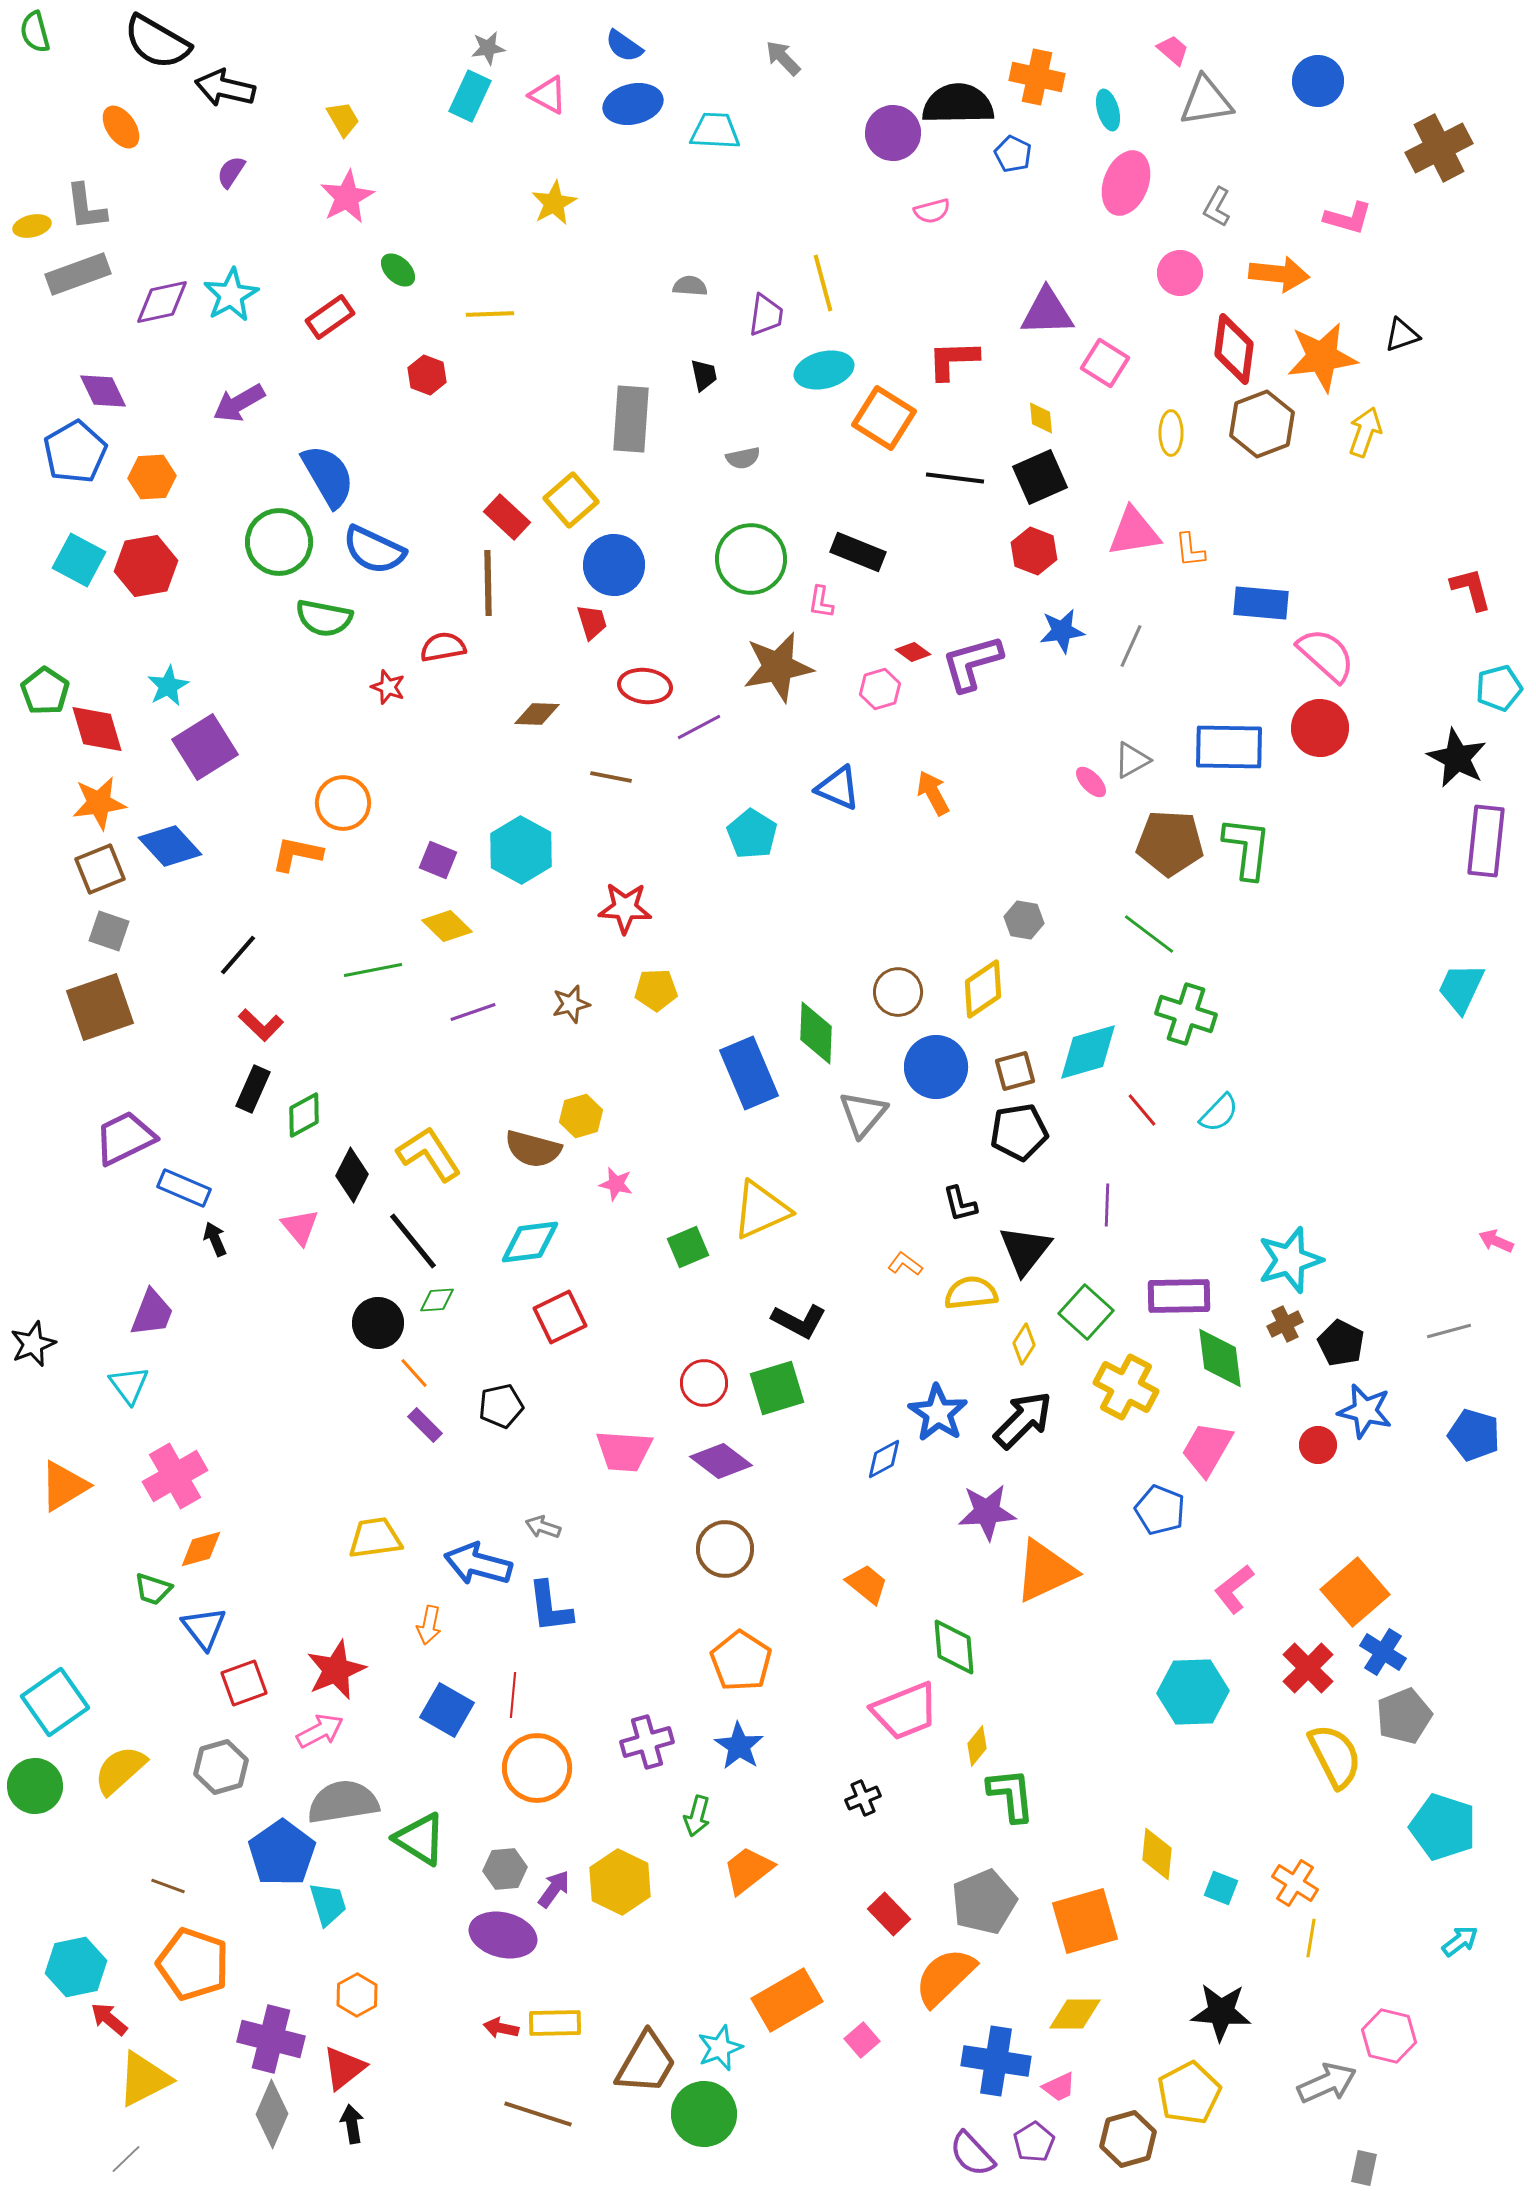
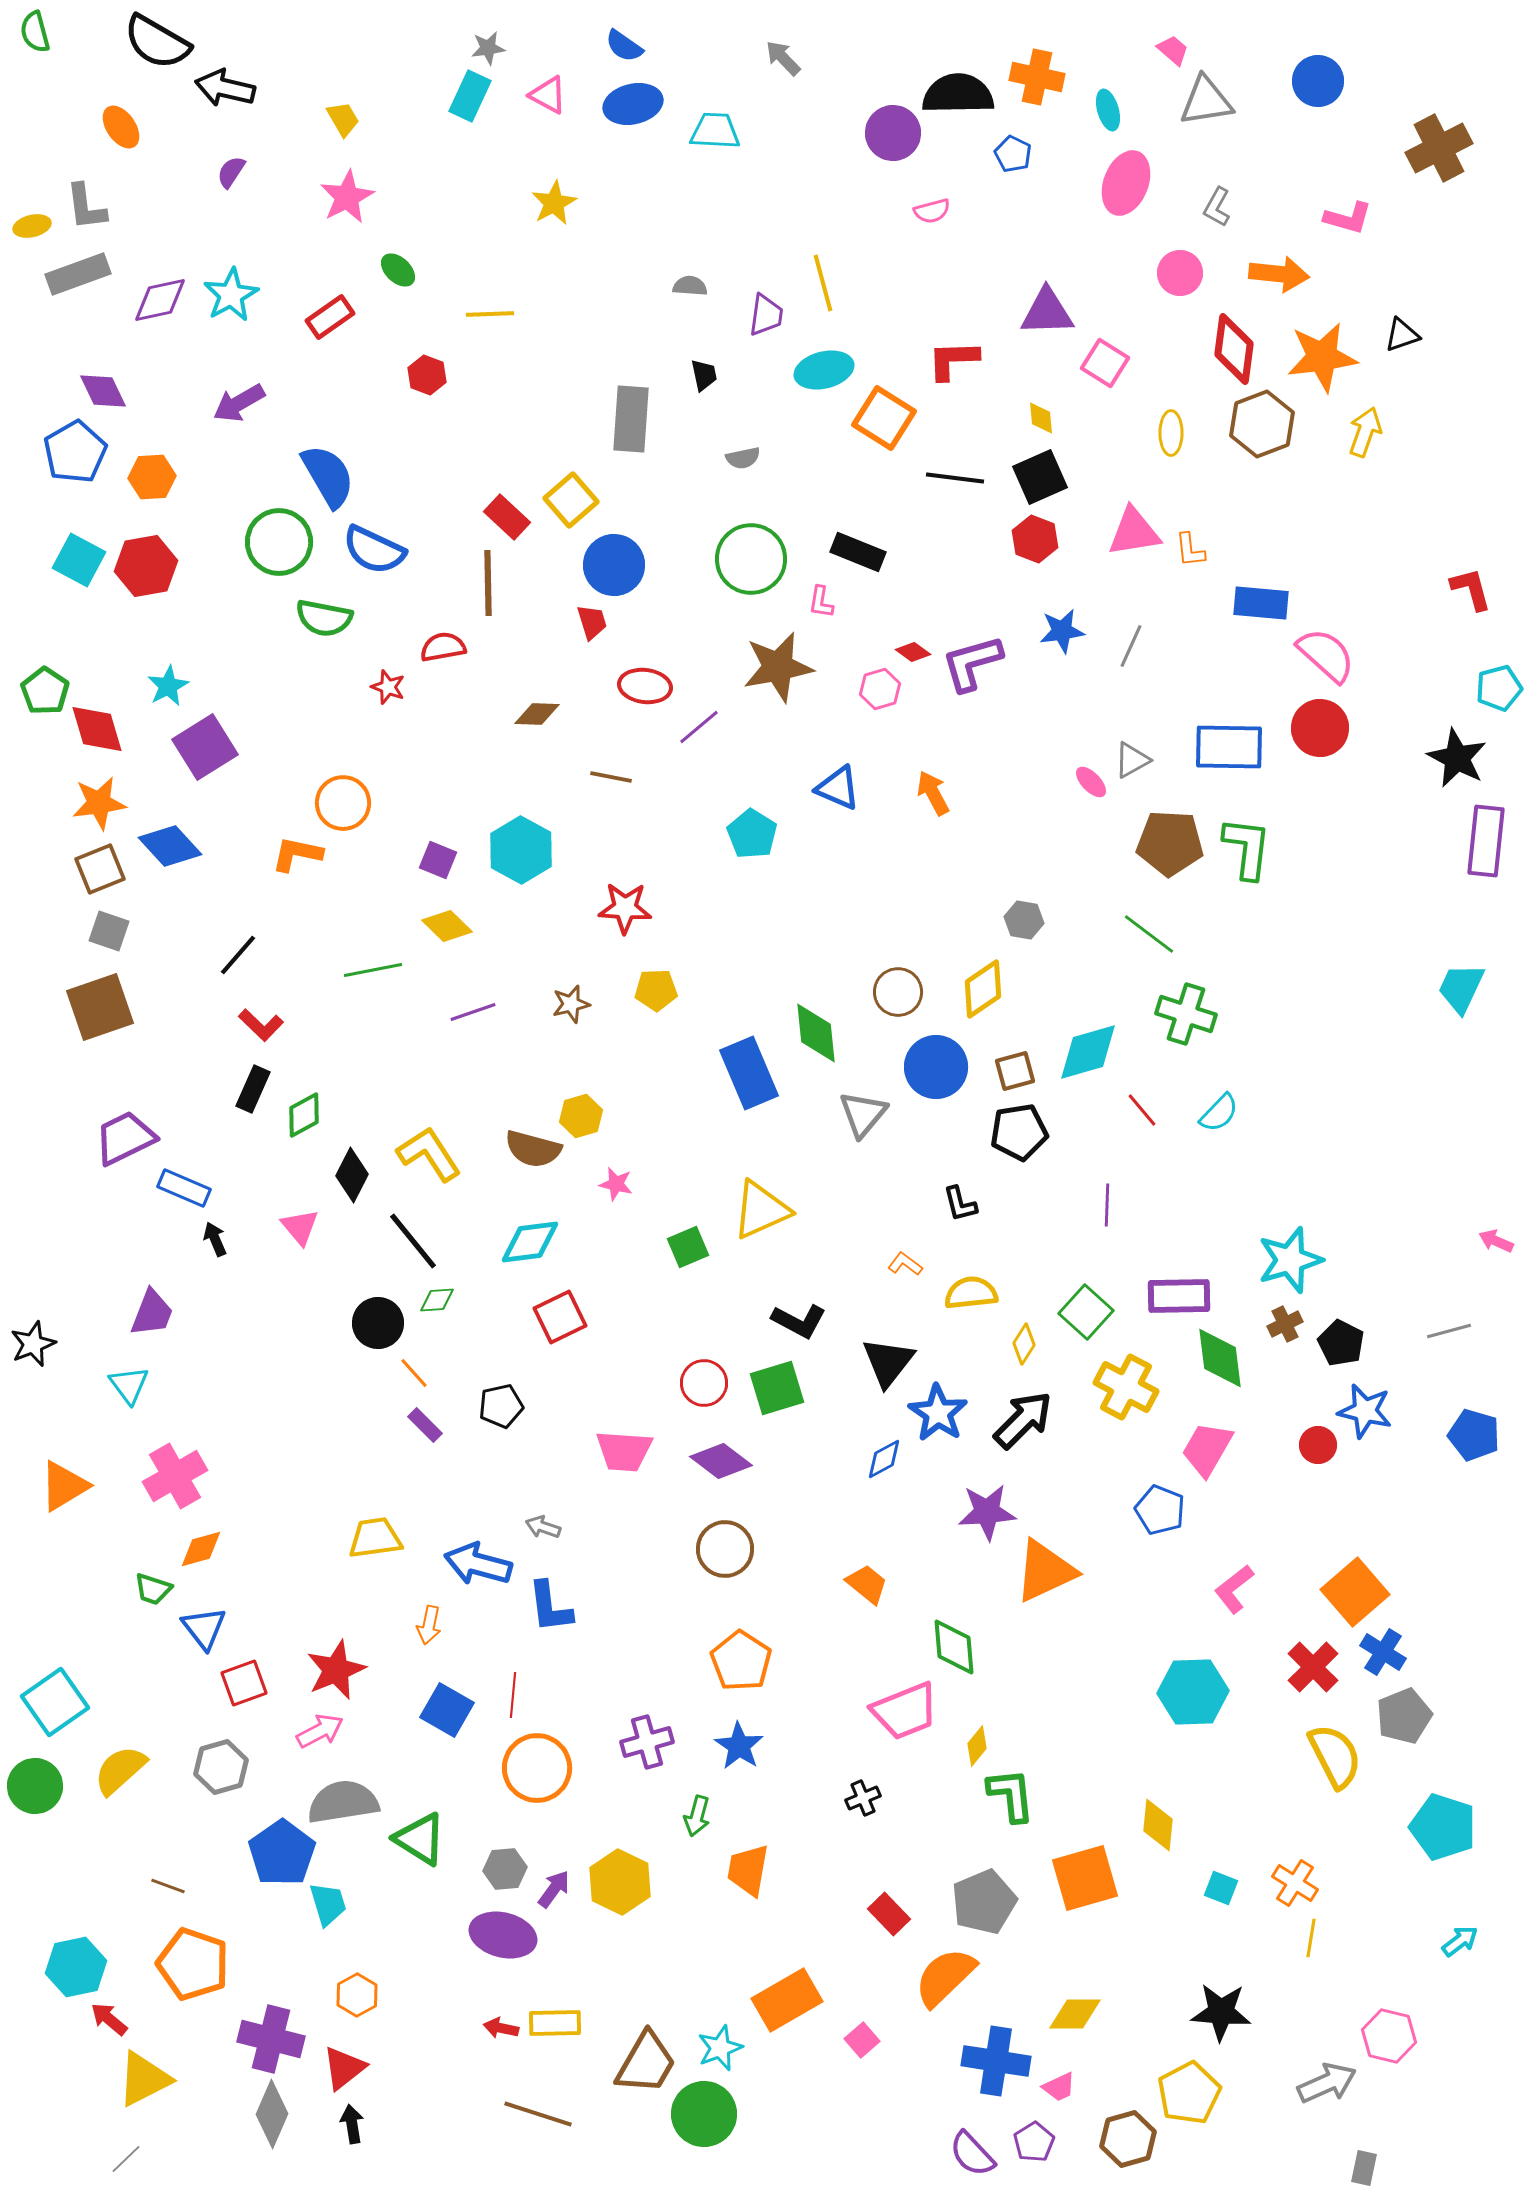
black semicircle at (958, 104): moved 10 px up
purple diamond at (162, 302): moved 2 px left, 2 px up
red hexagon at (1034, 551): moved 1 px right, 12 px up
purple line at (699, 727): rotated 12 degrees counterclockwise
green diamond at (816, 1033): rotated 8 degrees counterclockwise
black triangle at (1025, 1250): moved 137 px left, 112 px down
red cross at (1308, 1668): moved 5 px right, 1 px up
yellow diamond at (1157, 1854): moved 1 px right, 29 px up
orange trapezoid at (748, 1870): rotated 42 degrees counterclockwise
orange square at (1085, 1921): moved 43 px up
